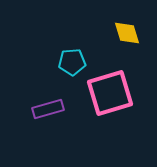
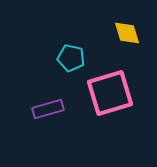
cyan pentagon: moved 1 px left, 4 px up; rotated 16 degrees clockwise
